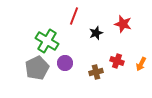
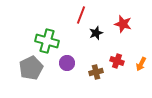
red line: moved 7 px right, 1 px up
green cross: rotated 15 degrees counterclockwise
purple circle: moved 2 px right
gray pentagon: moved 6 px left
